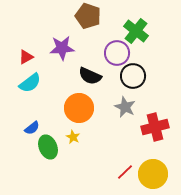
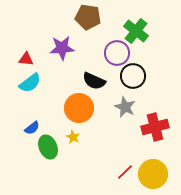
brown pentagon: moved 1 px down; rotated 10 degrees counterclockwise
red triangle: moved 2 px down; rotated 35 degrees clockwise
black semicircle: moved 4 px right, 5 px down
